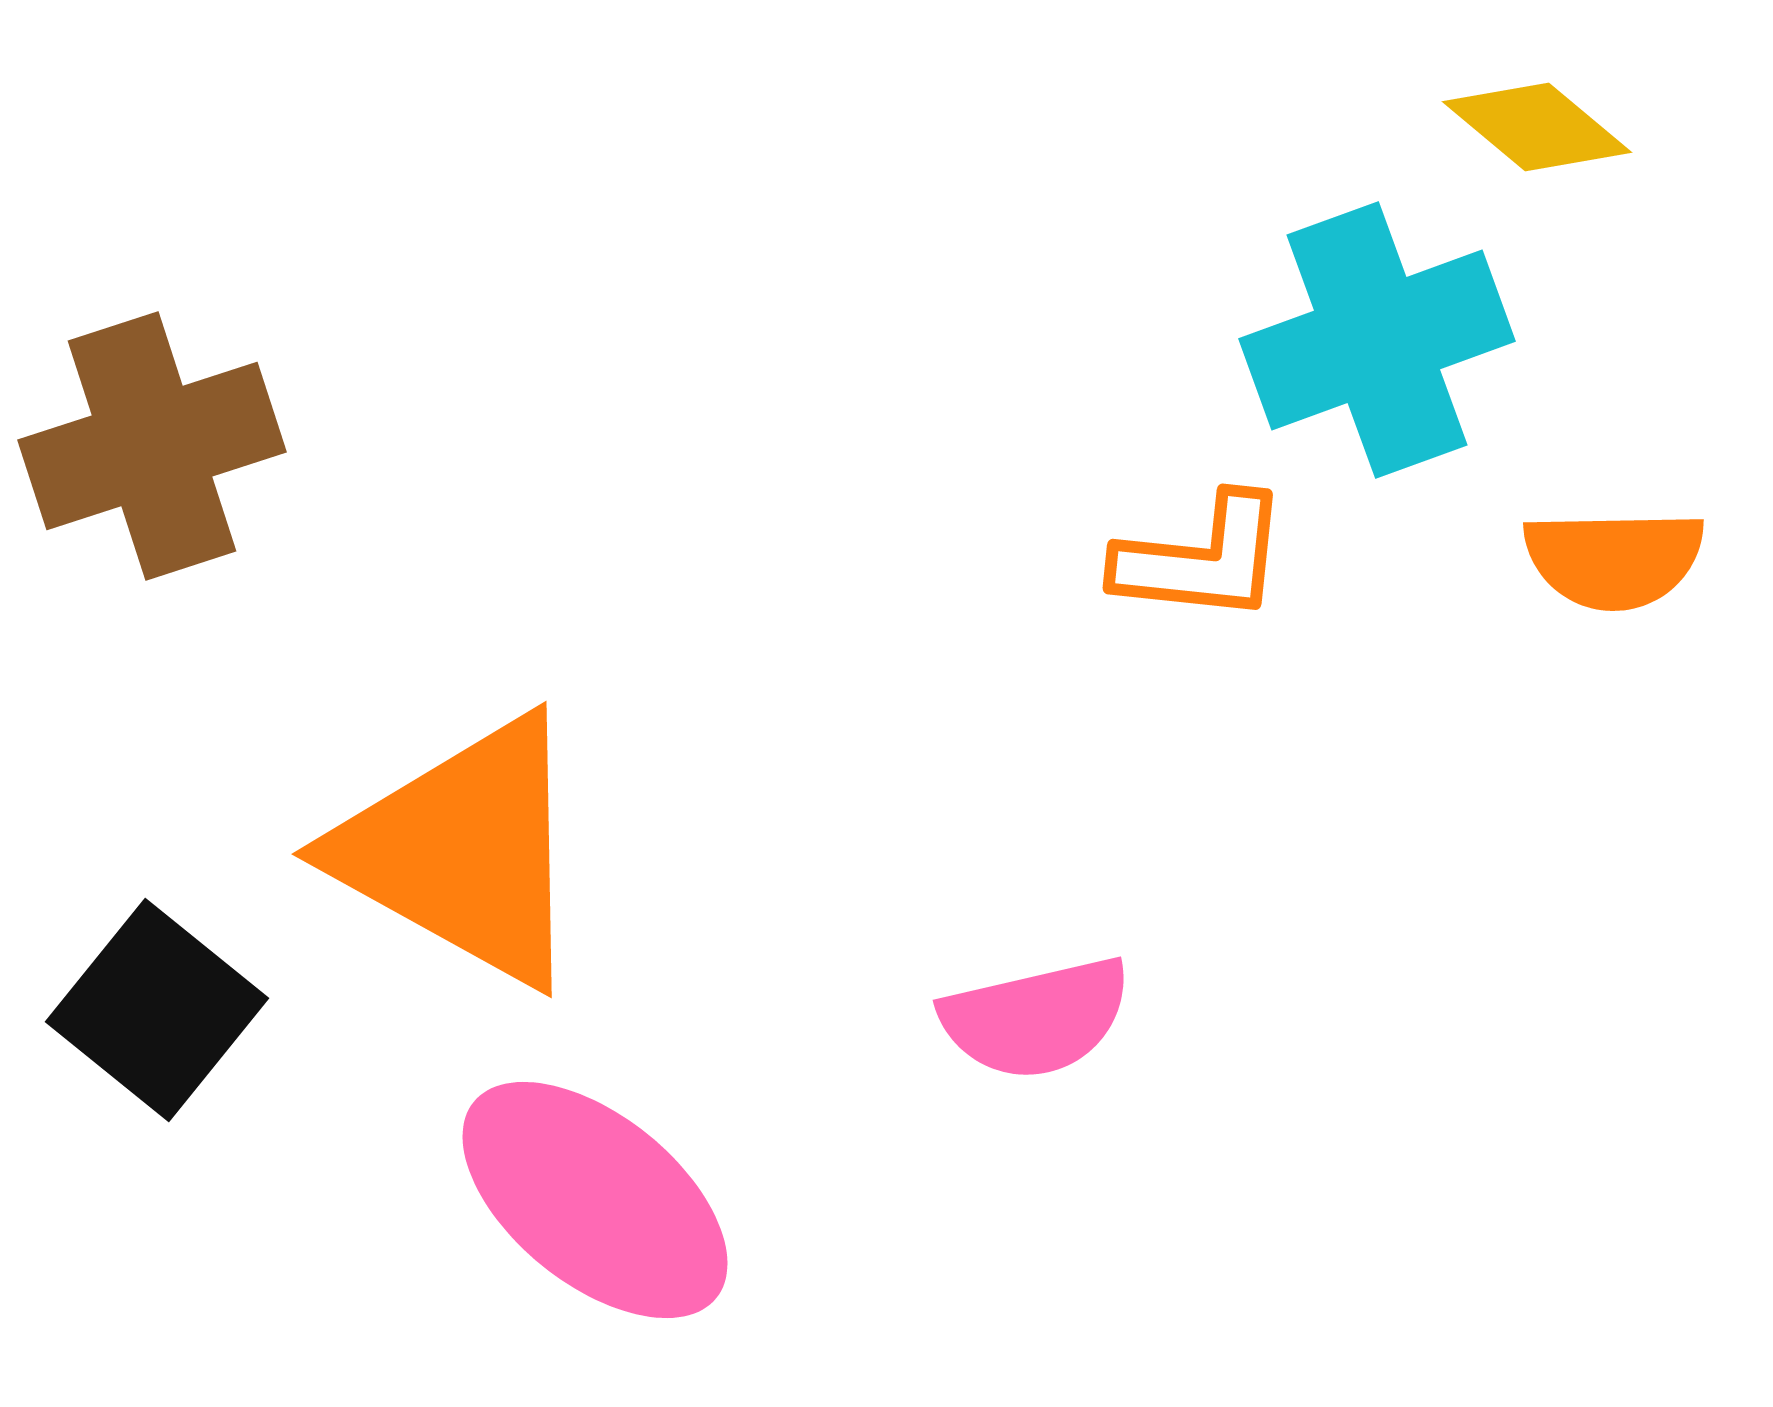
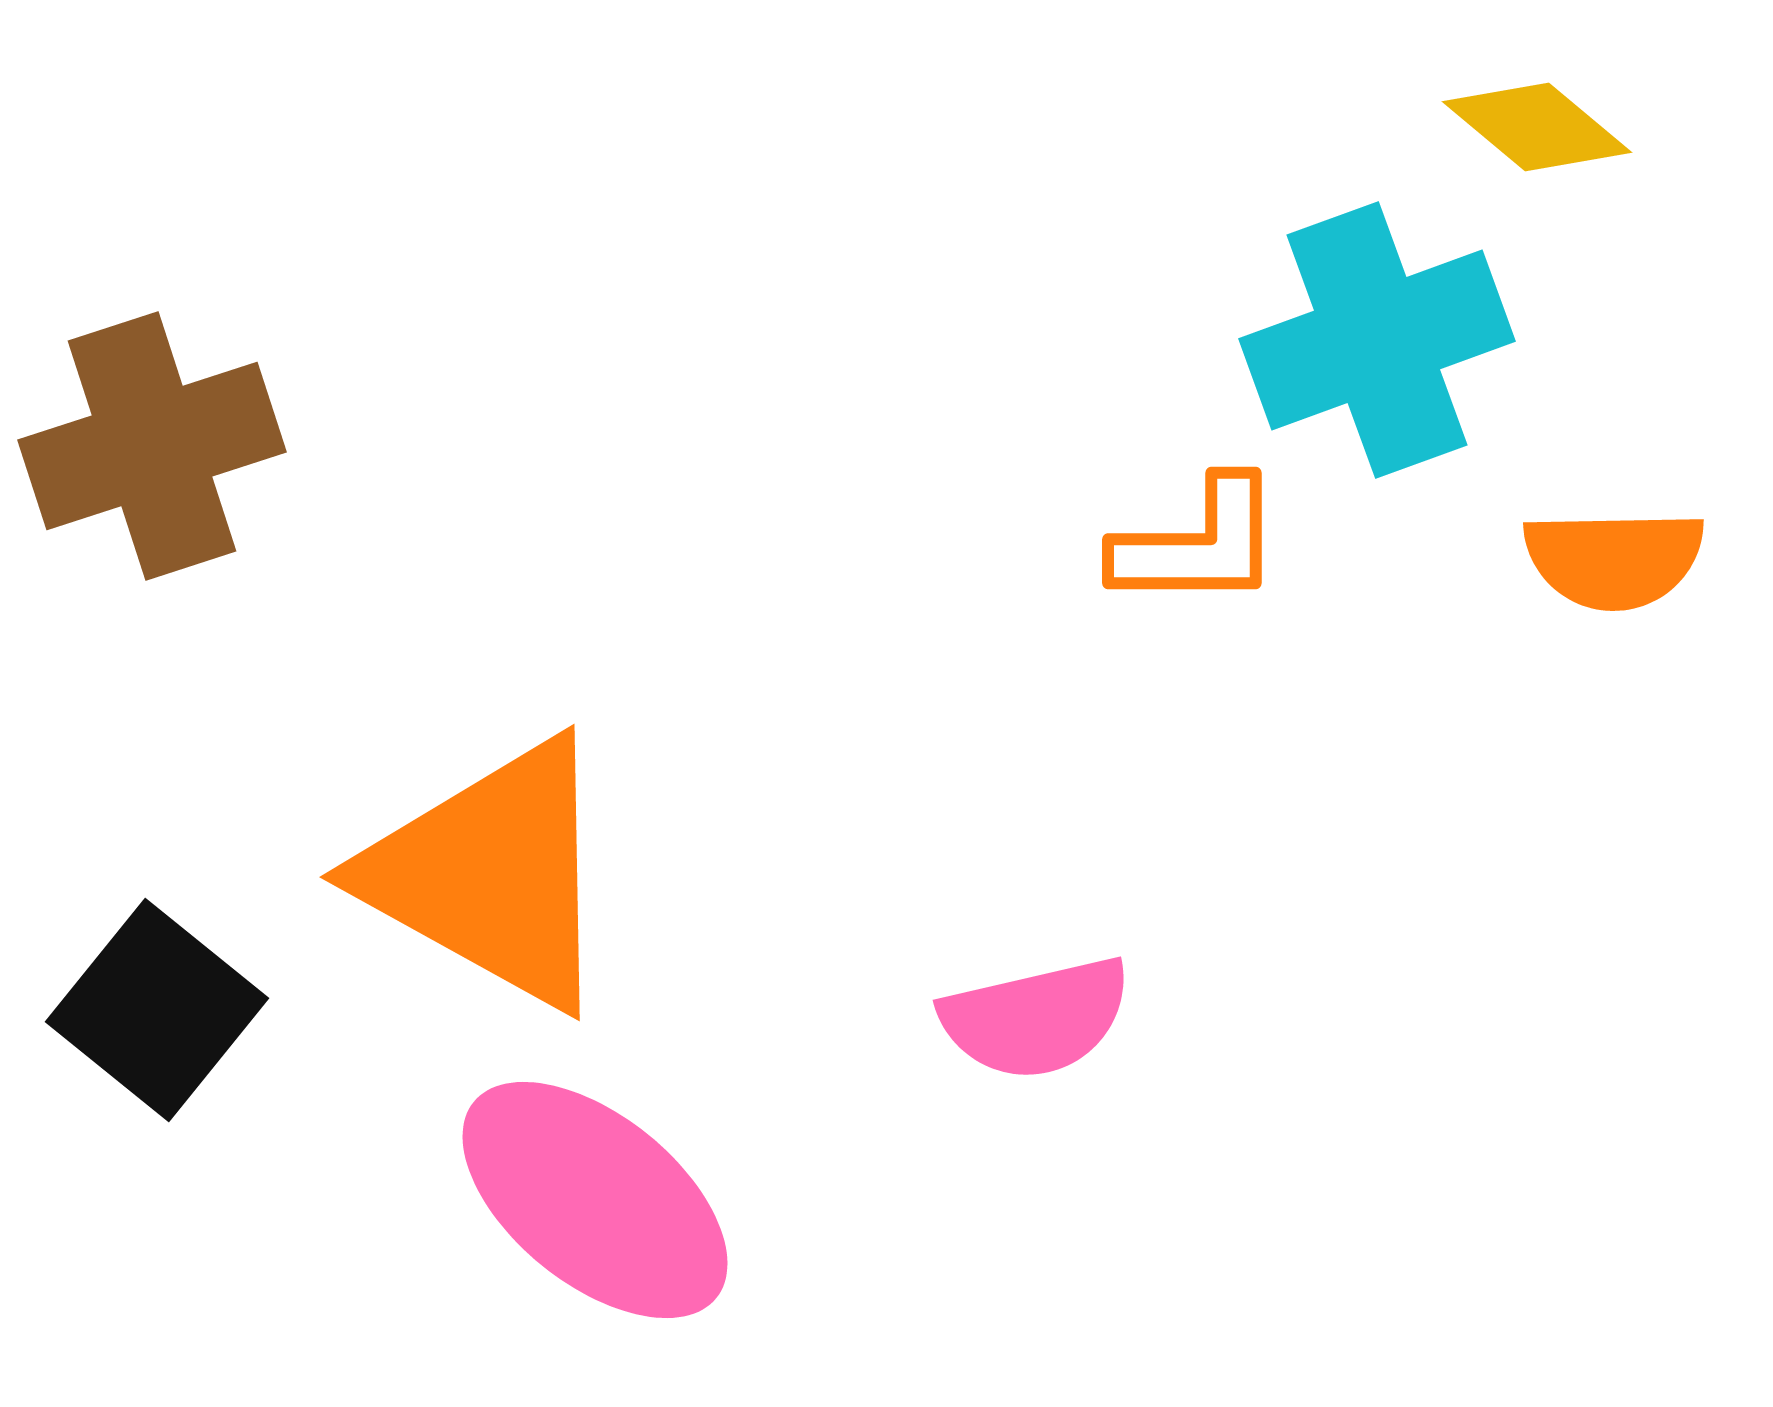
orange L-shape: moved 4 px left, 15 px up; rotated 6 degrees counterclockwise
orange triangle: moved 28 px right, 23 px down
